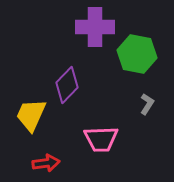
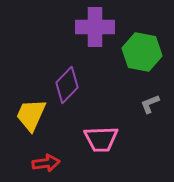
green hexagon: moved 5 px right, 2 px up
gray L-shape: moved 3 px right; rotated 145 degrees counterclockwise
